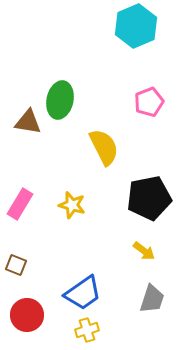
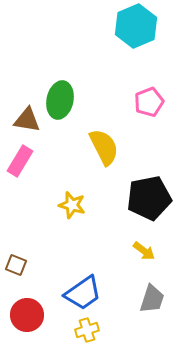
brown triangle: moved 1 px left, 2 px up
pink rectangle: moved 43 px up
